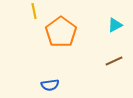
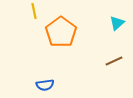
cyan triangle: moved 2 px right, 2 px up; rotated 14 degrees counterclockwise
blue semicircle: moved 5 px left
